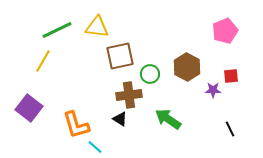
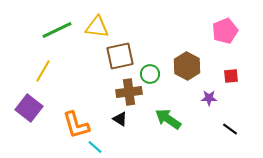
yellow line: moved 10 px down
brown hexagon: moved 1 px up
purple star: moved 4 px left, 8 px down
brown cross: moved 3 px up
black line: rotated 28 degrees counterclockwise
